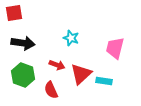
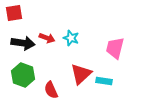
red arrow: moved 10 px left, 27 px up
